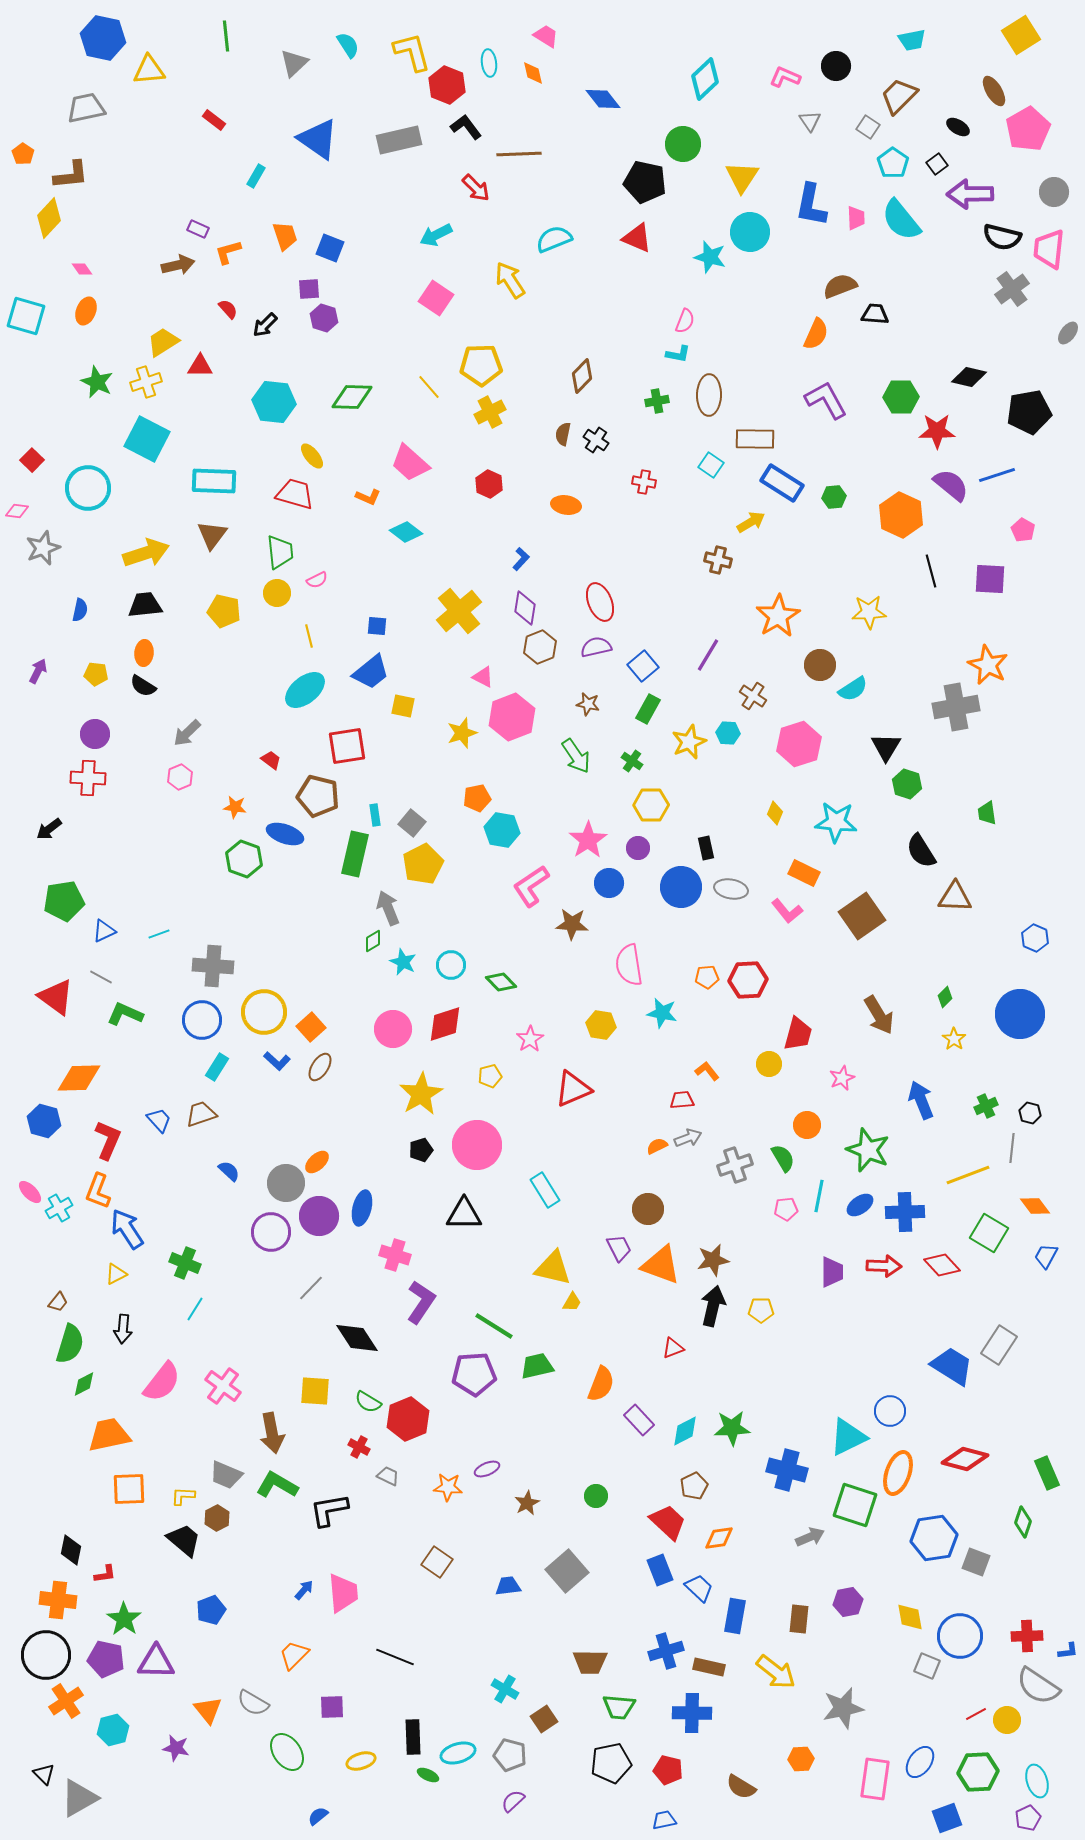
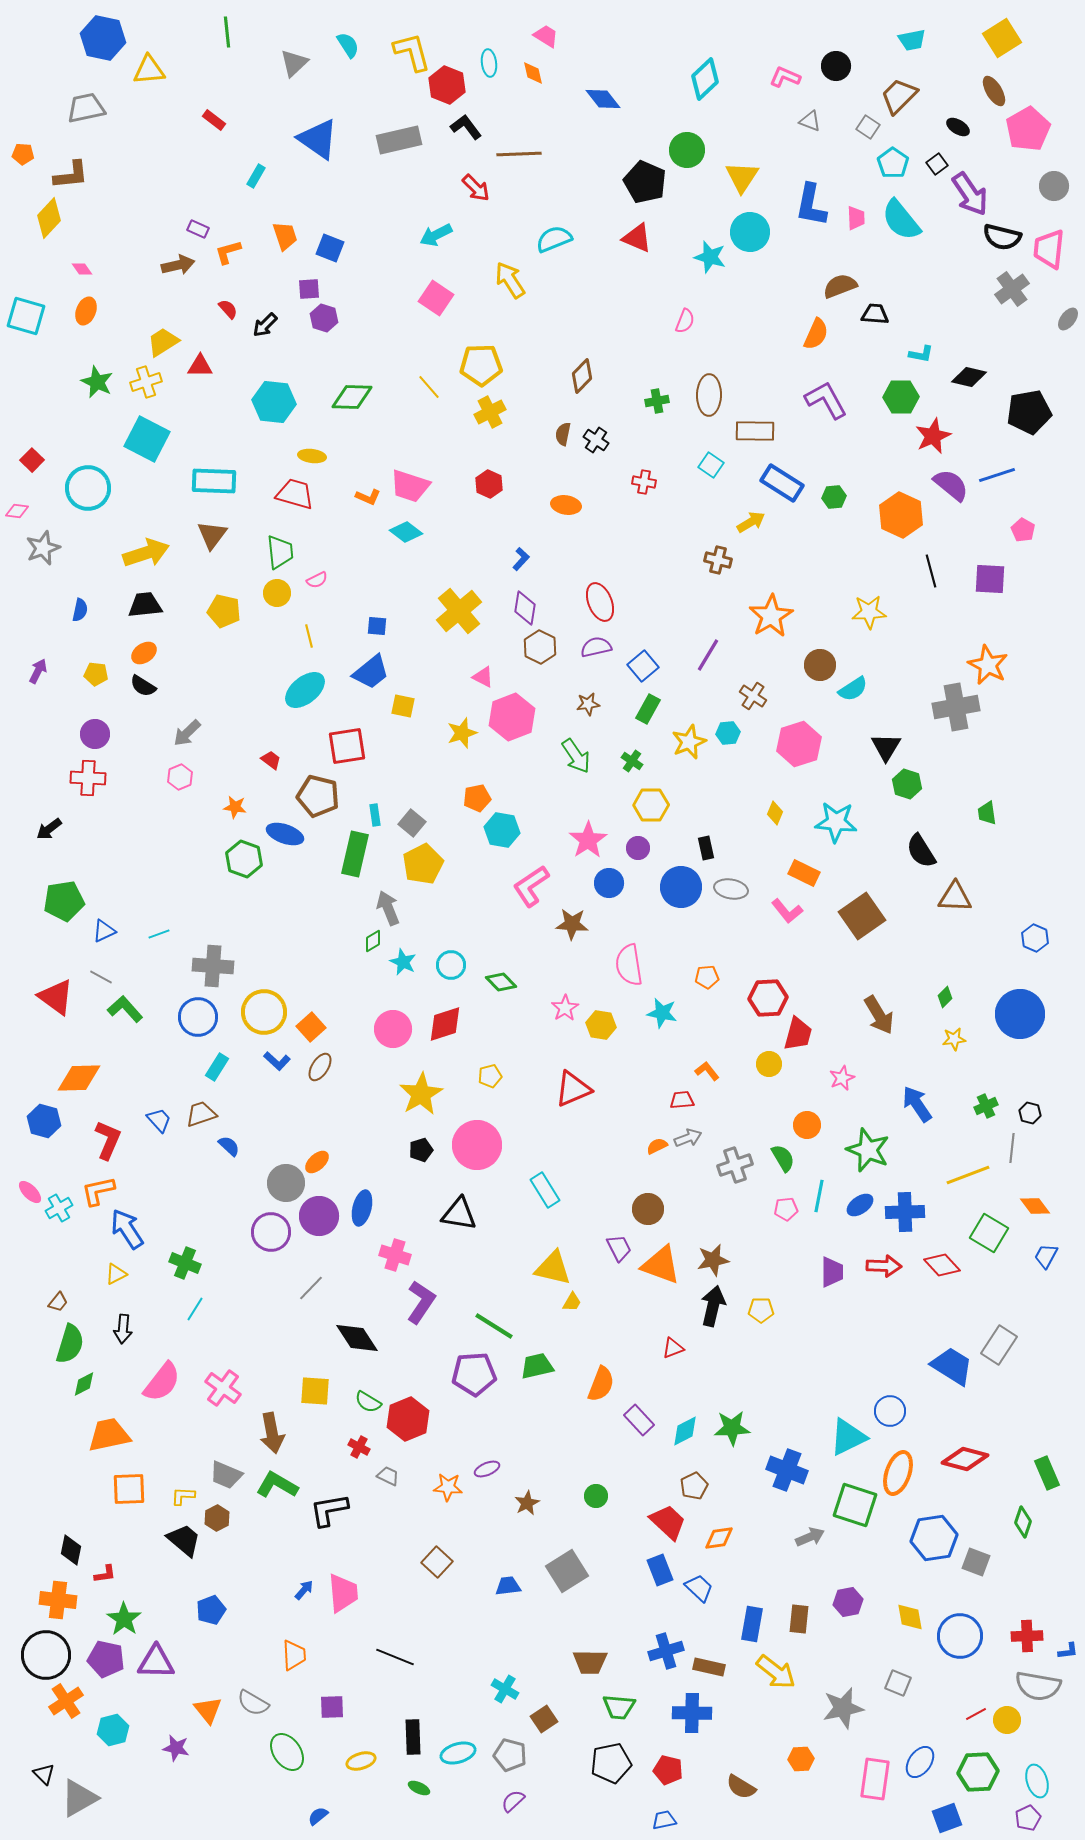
yellow square at (1021, 35): moved 19 px left, 3 px down
green line at (226, 36): moved 1 px right, 4 px up
gray triangle at (810, 121): rotated 35 degrees counterclockwise
green circle at (683, 144): moved 4 px right, 6 px down
orange pentagon at (23, 154): rotated 30 degrees counterclockwise
black pentagon at (645, 182): rotated 12 degrees clockwise
gray circle at (1054, 192): moved 6 px up
purple arrow at (970, 194): rotated 123 degrees counterclockwise
gray ellipse at (1068, 333): moved 14 px up
cyan L-shape at (678, 354): moved 243 px right
red star at (937, 431): moved 4 px left, 5 px down; rotated 24 degrees counterclockwise
brown rectangle at (755, 439): moved 8 px up
yellow ellipse at (312, 456): rotated 44 degrees counterclockwise
pink trapezoid at (410, 463): moved 23 px down; rotated 24 degrees counterclockwise
orange star at (778, 616): moved 7 px left
brown hexagon at (540, 647): rotated 12 degrees counterclockwise
orange ellipse at (144, 653): rotated 50 degrees clockwise
brown star at (588, 704): rotated 20 degrees counterclockwise
cyan hexagon at (728, 733): rotated 10 degrees counterclockwise
red hexagon at (748, 980): moved 20 px right, 18 px down
green L-shape at (125, 1014): moved 5 px up; rotated 24 degrees clockwise
blue circle at (202, 1020): moved 4 px left, 3 px up
pink star at (530, 1039): moved 35 px right, 31 px up
yellow star at (954, 1039): rotated 30 degrees clockwise
blue arrow at (921, 1100): moved 4 px left, 4 px down; rotated 12 degrees counterclockwise
blue semicircle at (229, 1171): moved 25 px up
orange L-shape at (98, 1191): rotated 57 degrees clockwise
black triangle at (464, 1214): moved 5 px left; rotated 9 degrees clockwise
pink cross at (223, 1386): moved 2 px down
blue cross at (787, 1470): rotated 6 degrees clockwise
brown square at (437, 1562): rotated 8 degrees clockwise
gray square at (567, 1571): rotated 9 degrees clockwise
blue rectangle at (735, 1616): moved 17 px right, 8 px down
orange trapezoid at (294, 1655): rotated 132 degrees clockwise
gray square at (927, 1666): moved 29 px left, 17 px down
gray semicircle at (1038, 1686): rotated 24 degrees counterclockwise
green ellipse at (428, 1775): moved 9 px left, 13 px down
